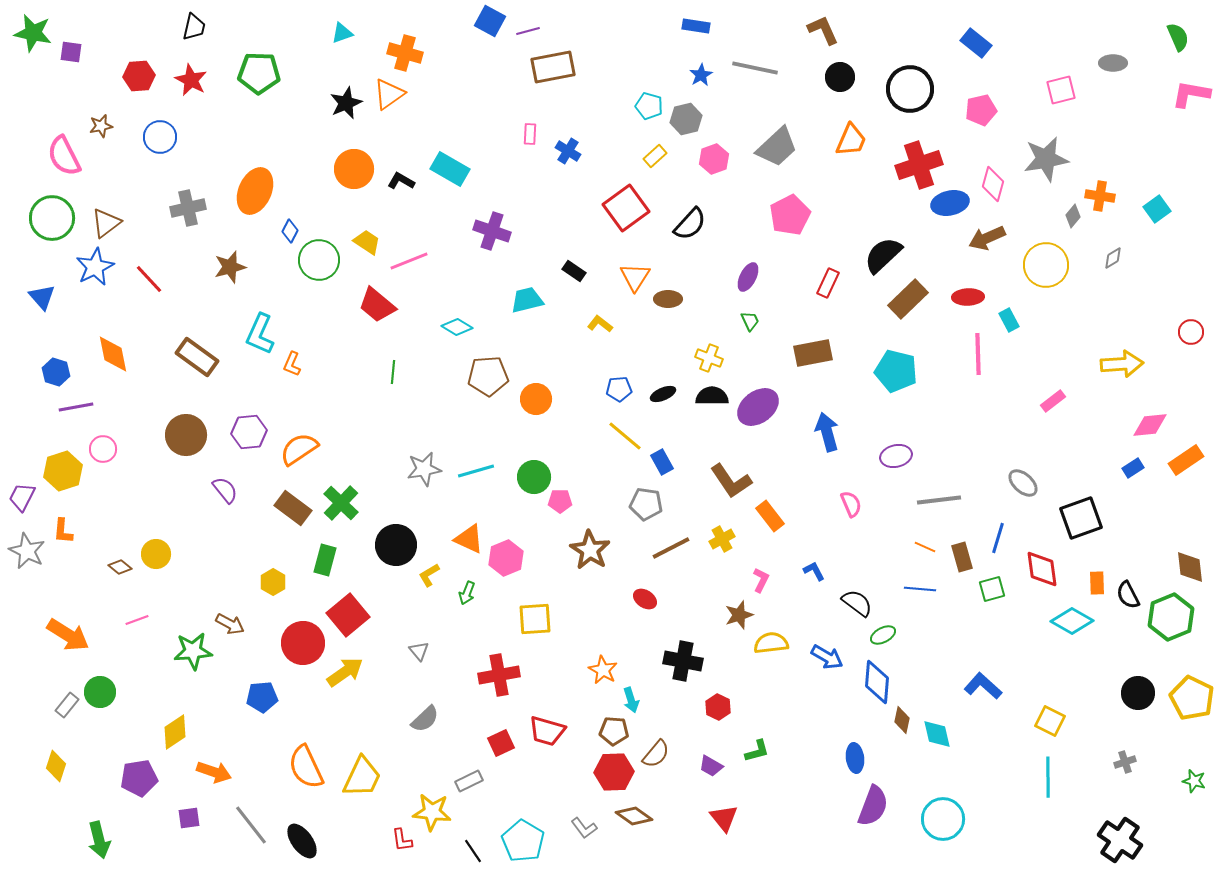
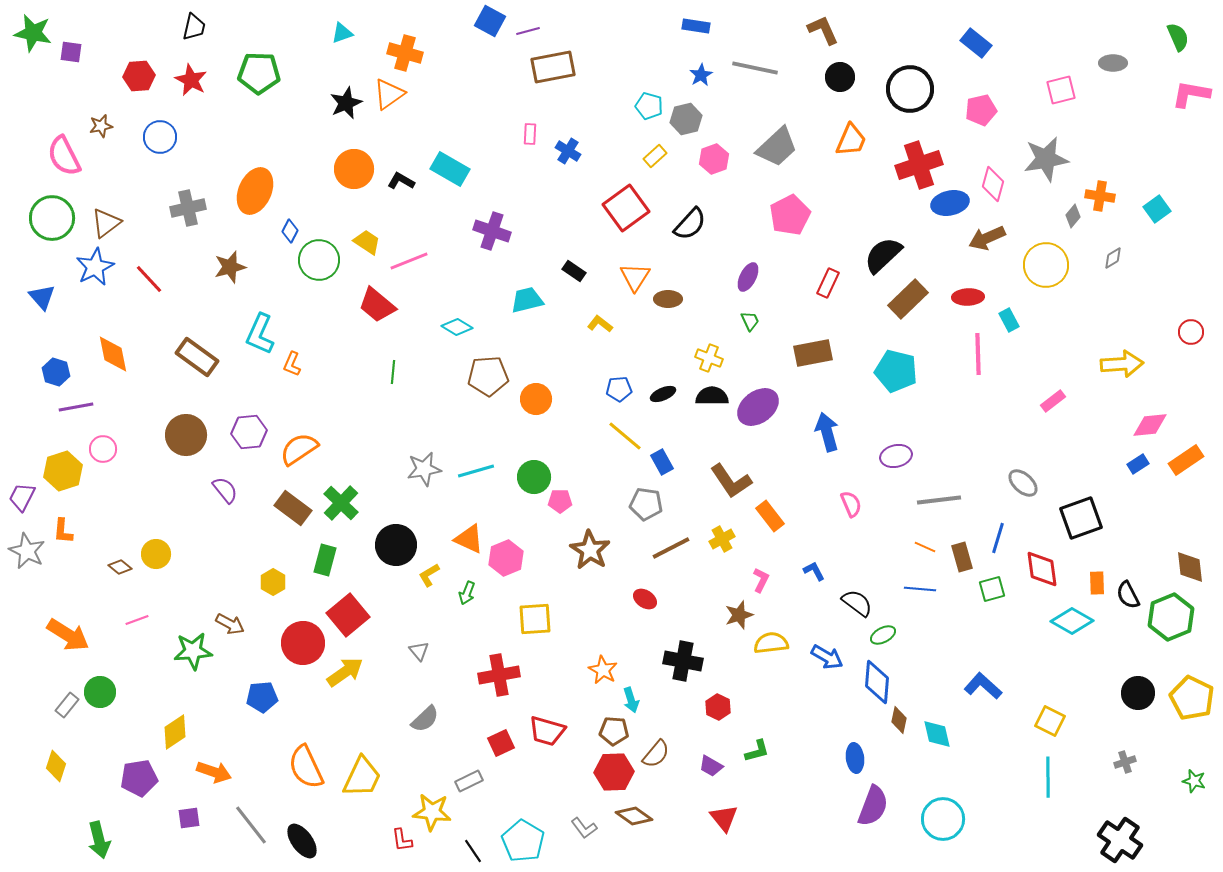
blue rectangle at (1133, 468): moved 5 px right, 4 px up
brown diamond at (902, 720): moved 3 px left
